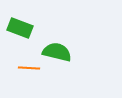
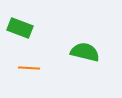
green semicircle: moved 28 px right
